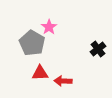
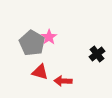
pink star: moved 10 px down
black cross: moved 1 px left, 5 px down
red triangle: moved 1 px up; rotated 18 degrees clockwise
